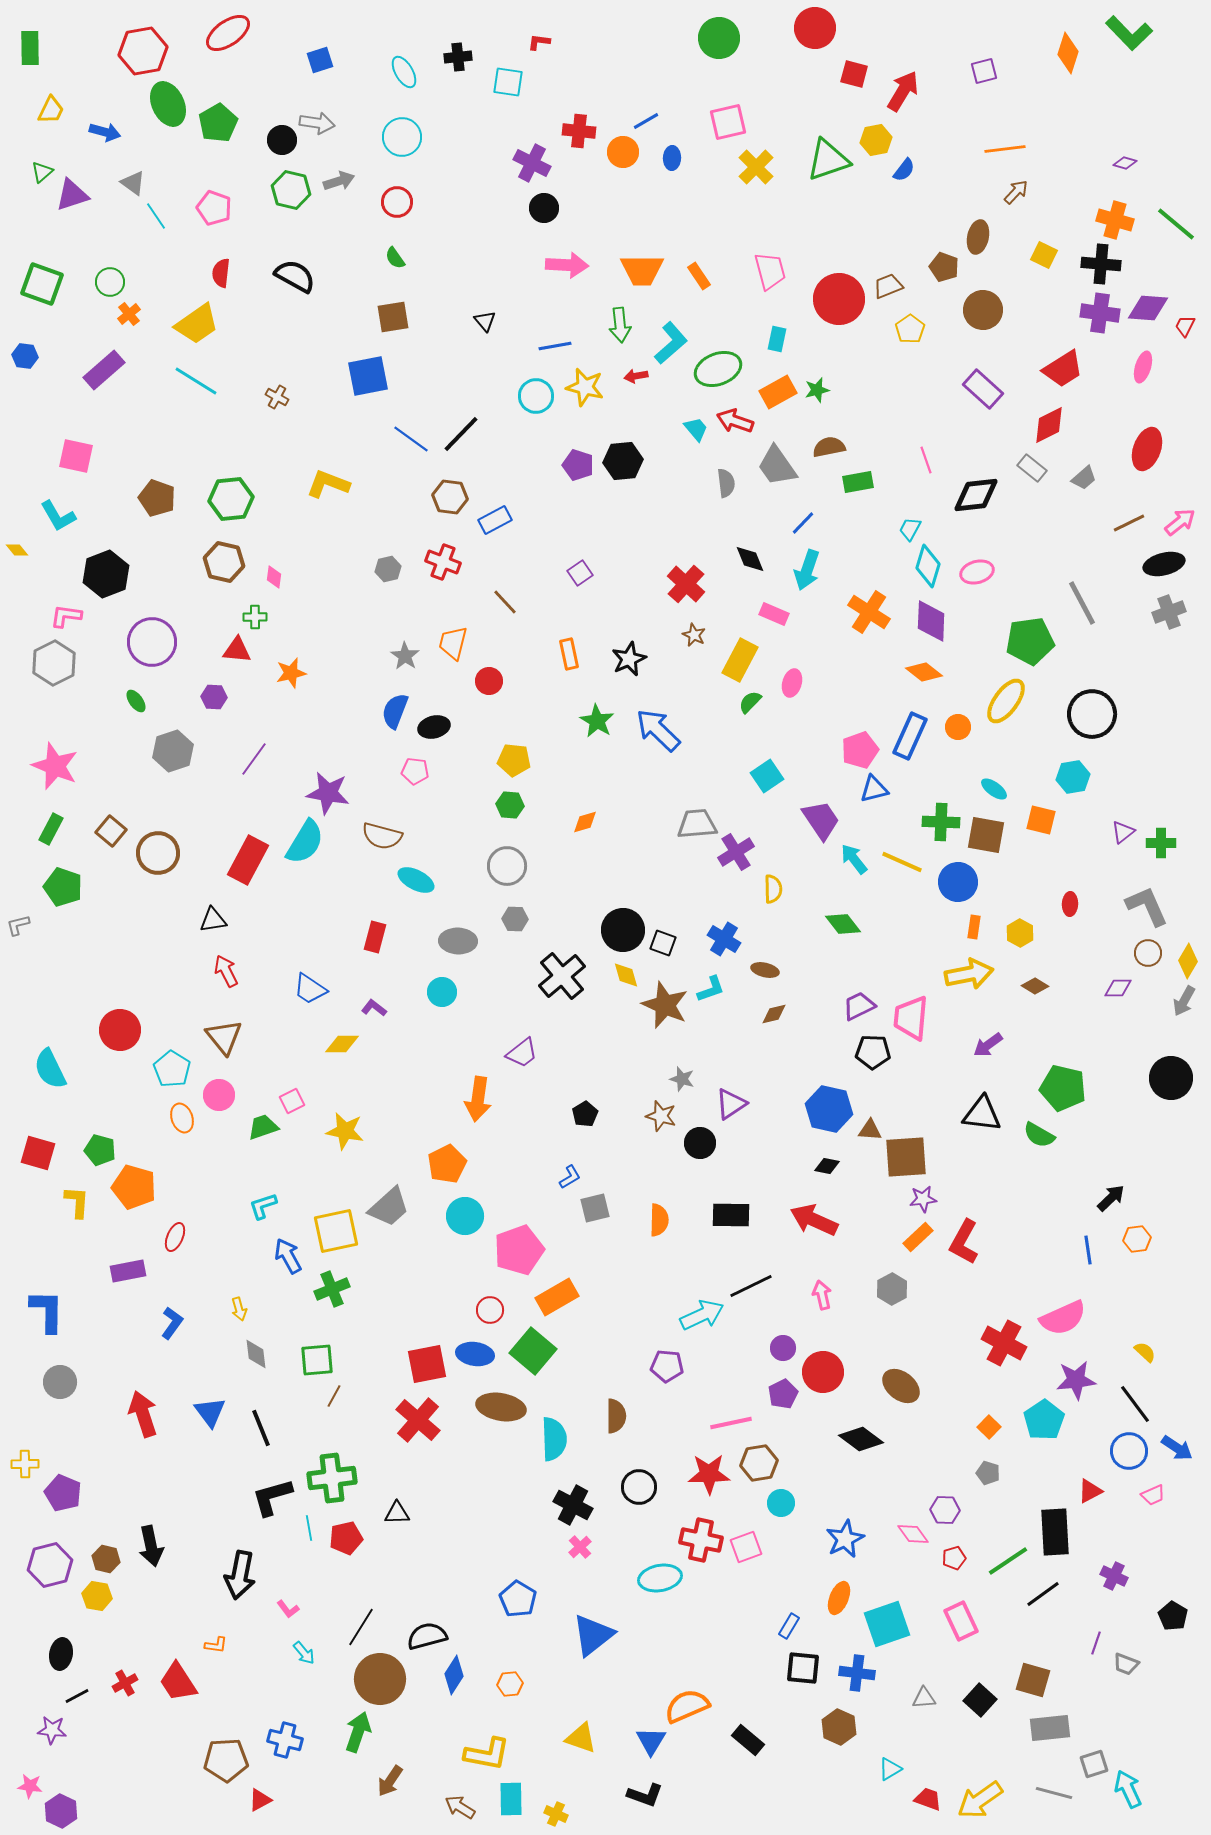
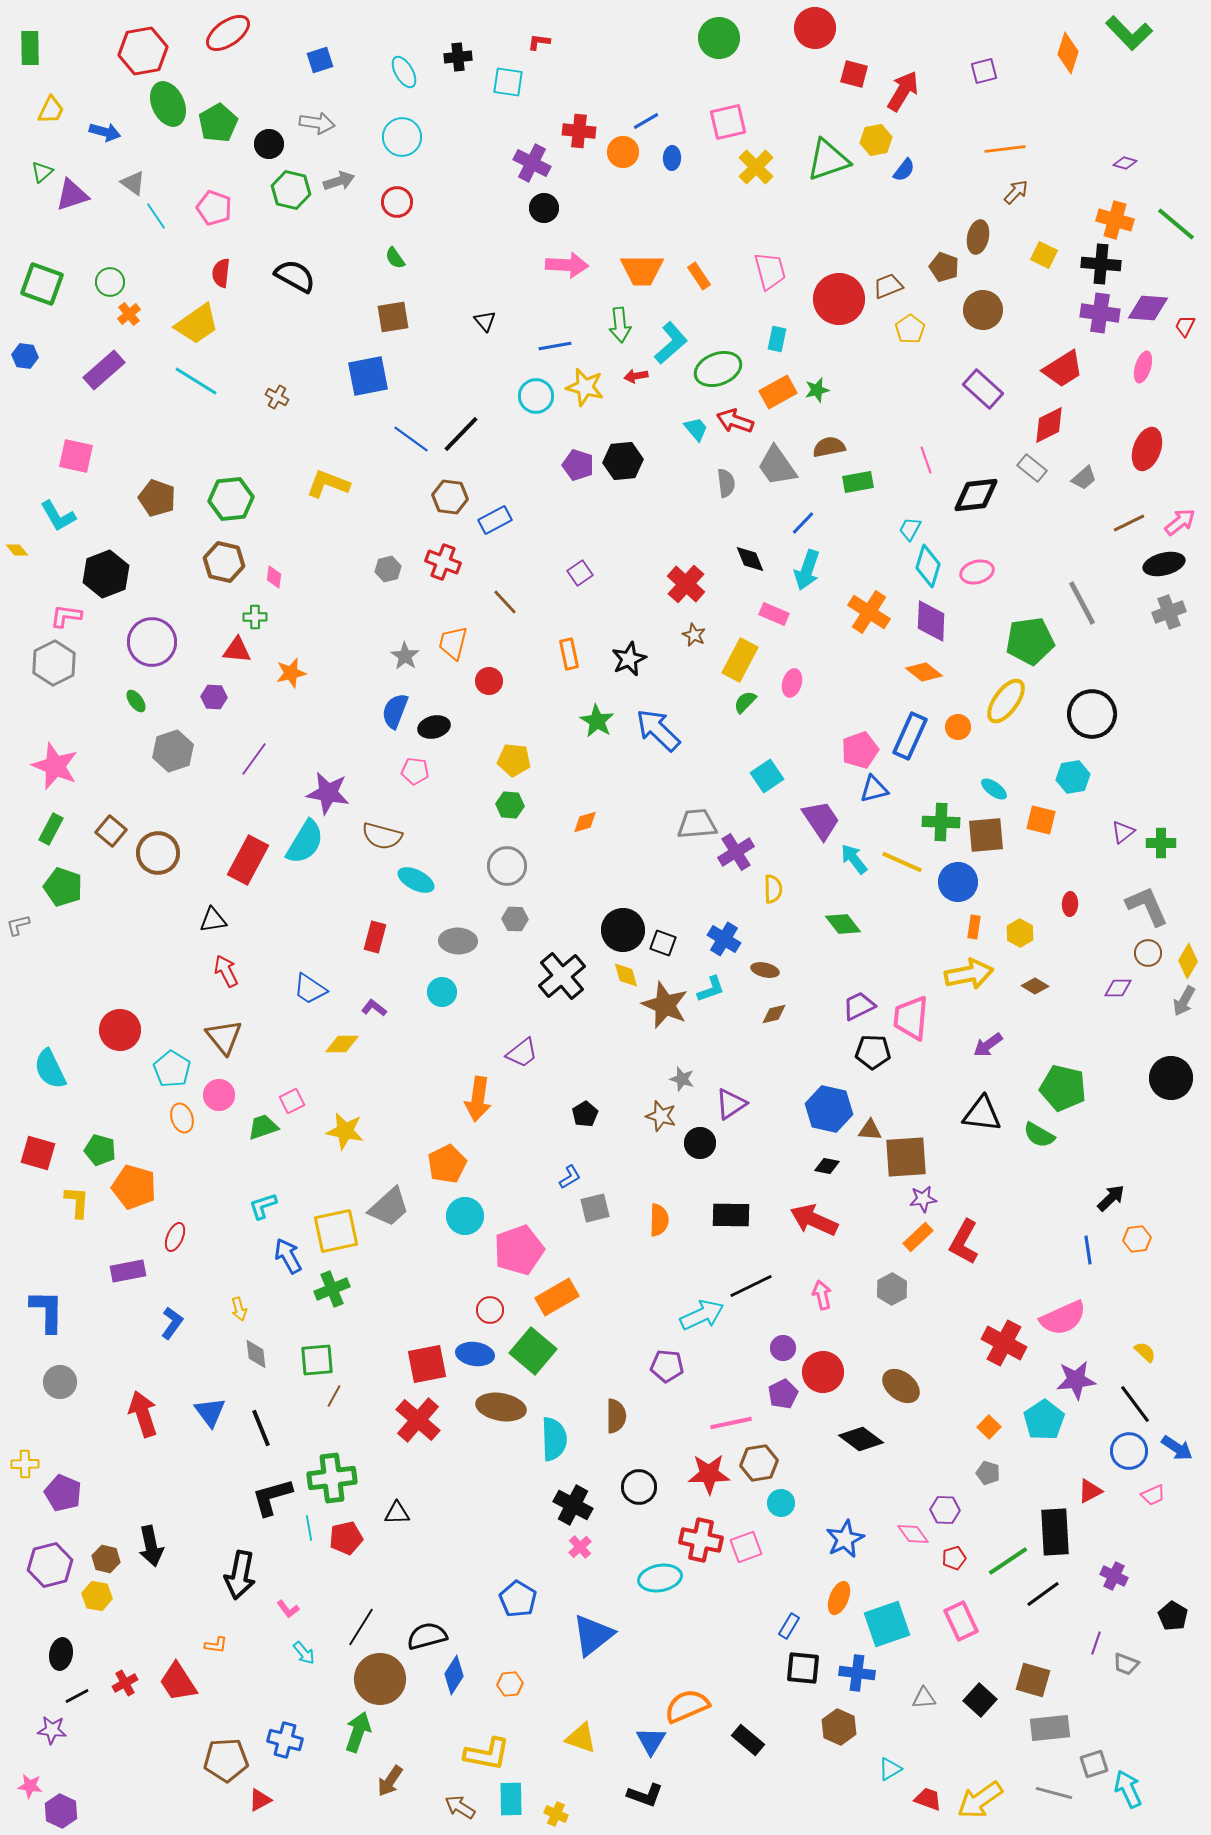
black circle at (282, 140): moved 13 px left, 4 px down
green semicircle at (750, 702): moved 5 px left
brown square at (986, 835): rotated 15 degrees counterclockwise
